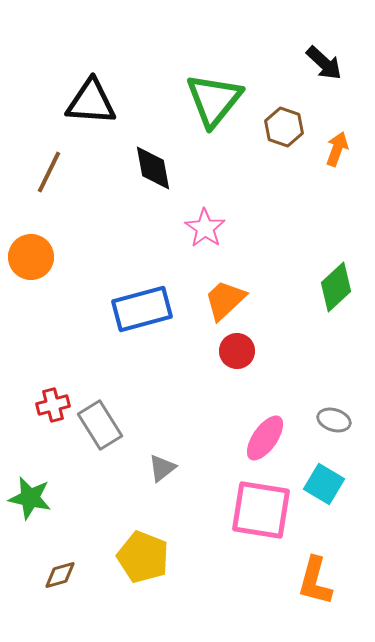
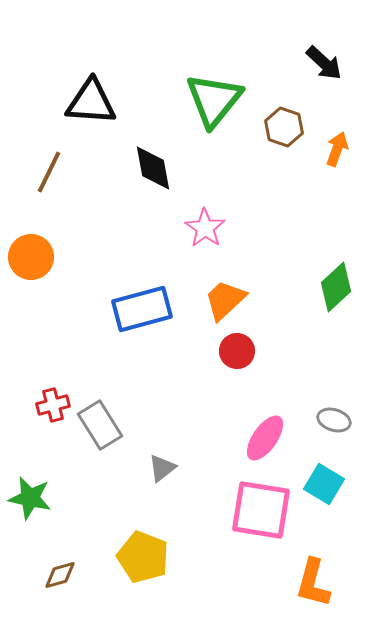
orange L-shape: moved 2 px left, 2 px down
